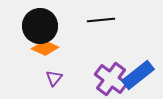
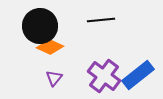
orange diamond: moved 5 px right, 1 px up
purple cross: moved 7 px left, 3 px up
